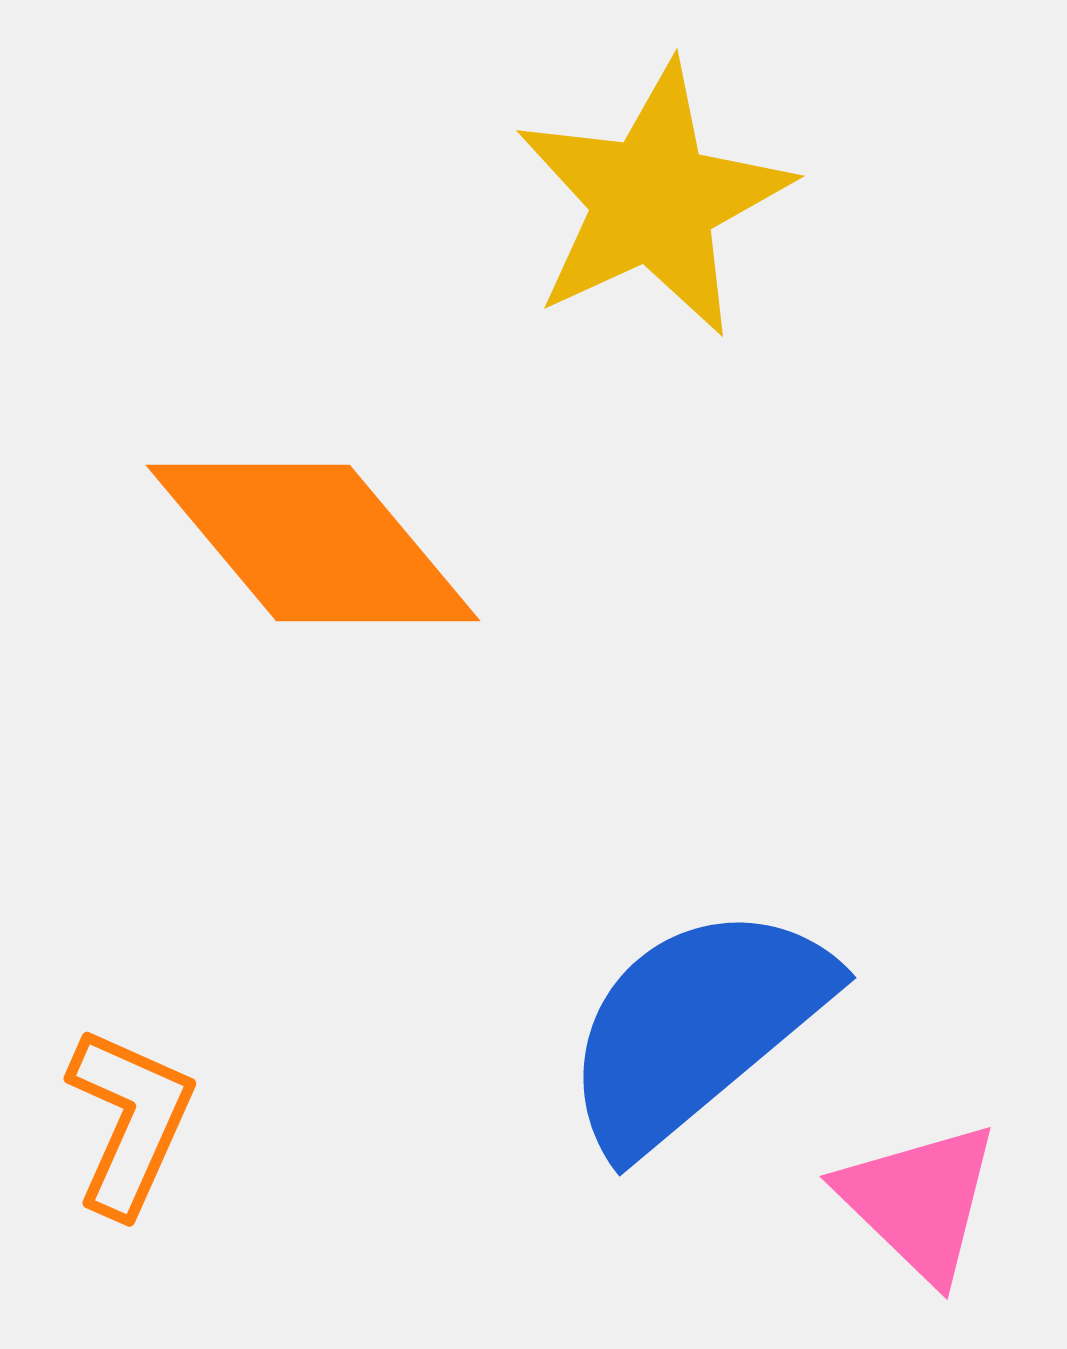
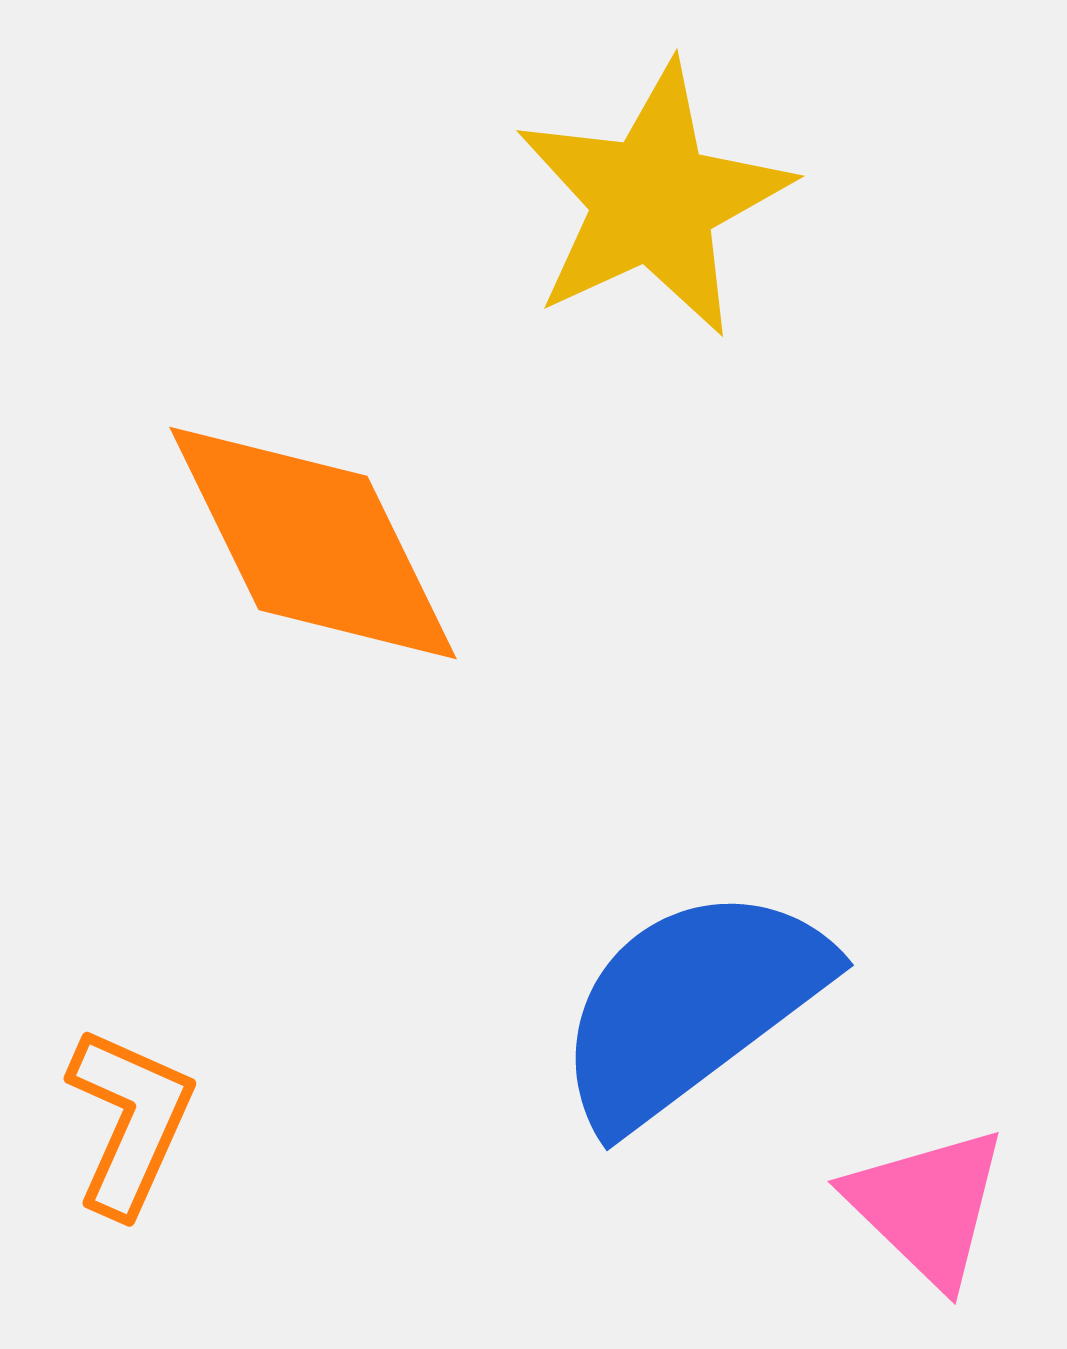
orange diamond: rotated 14 degrees clockwise
blue semicircle: moved 5 px left, 21 px up; rotated 3 degrees clockwise
pink triangle: moved 8 px right, 5 px down
